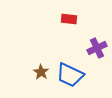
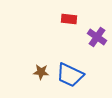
purple cross: moved 11 px up; rotated 30 degrees counterclockwise
brown star: rotated 28 degrees counterclockwise
